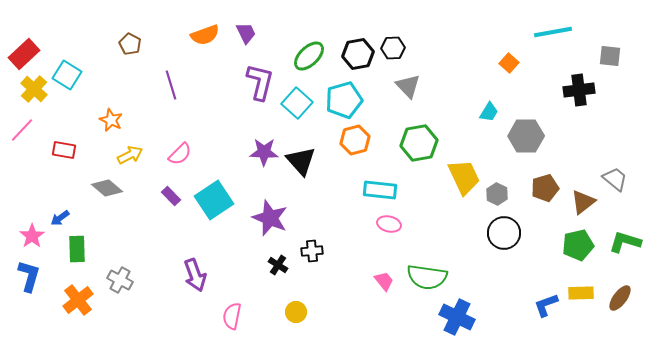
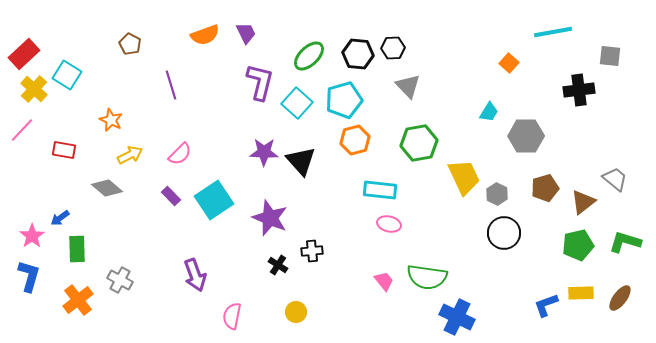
black hexagon at (358, 54): rotated 16 degrees clockwise
